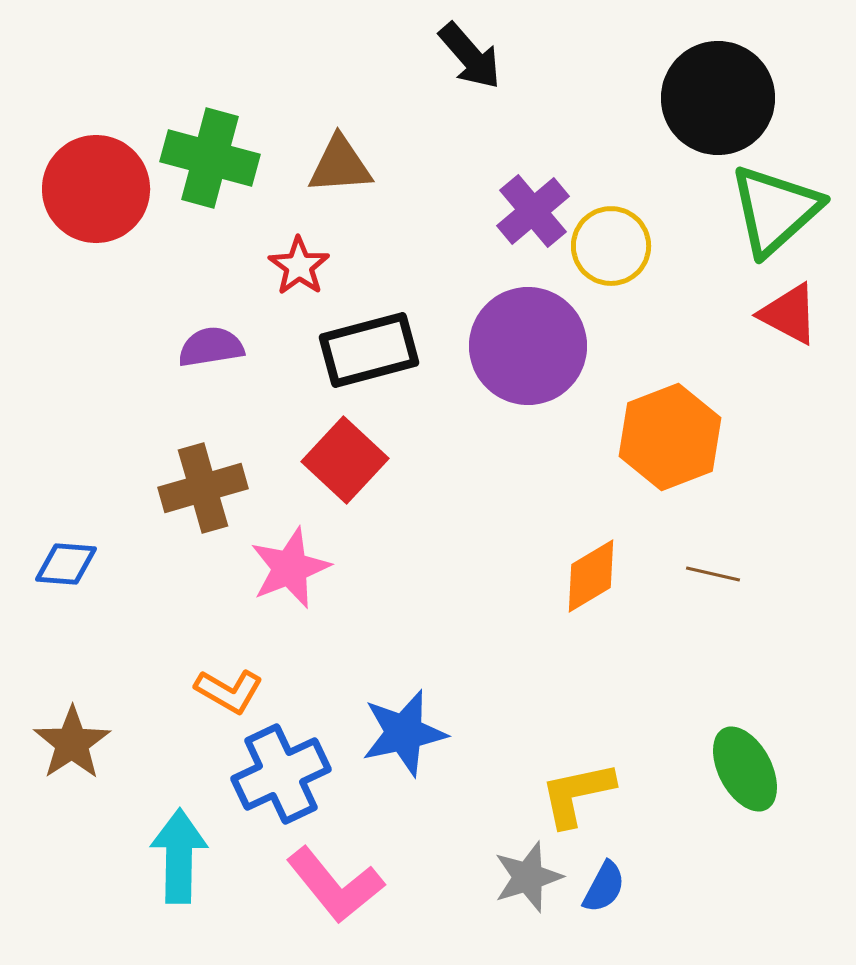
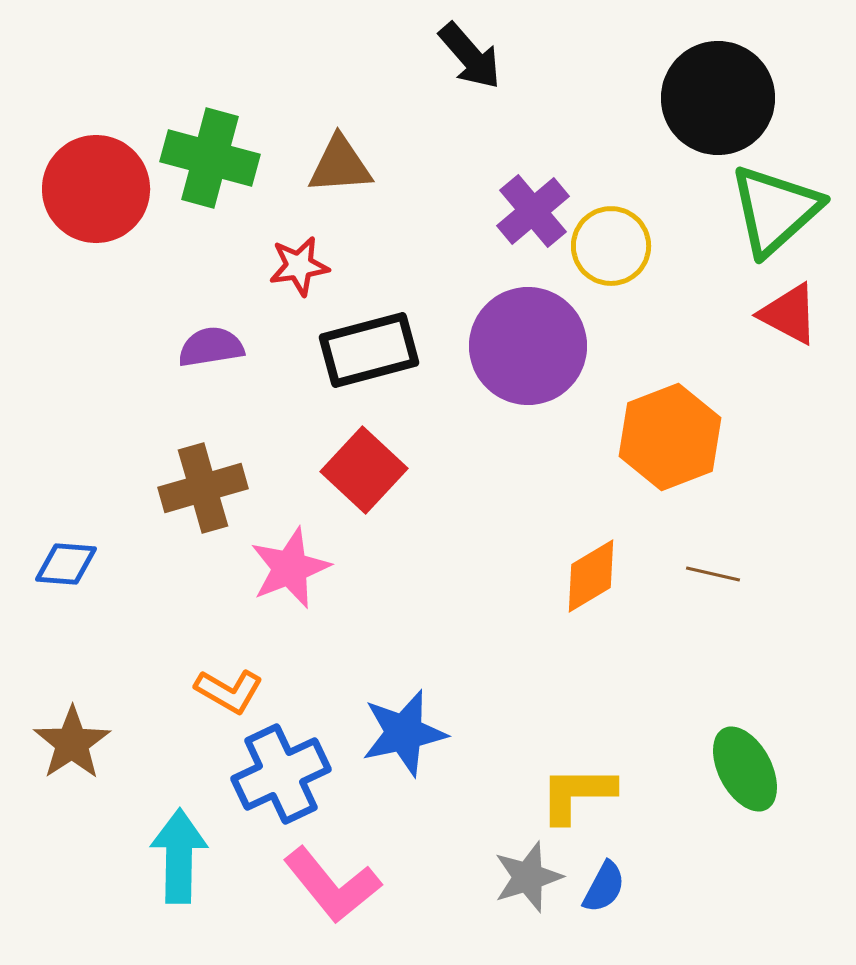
red star: rotated 28 degrees clockwise
red square: moved 19 px right, 10 px down
yellow L-shape: rotated 12 degrees clockwise
pink L-shape: moved 3 px left
